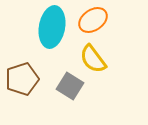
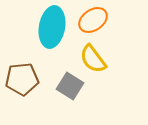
brown pentagon: rotated 12 degrees clockwise
